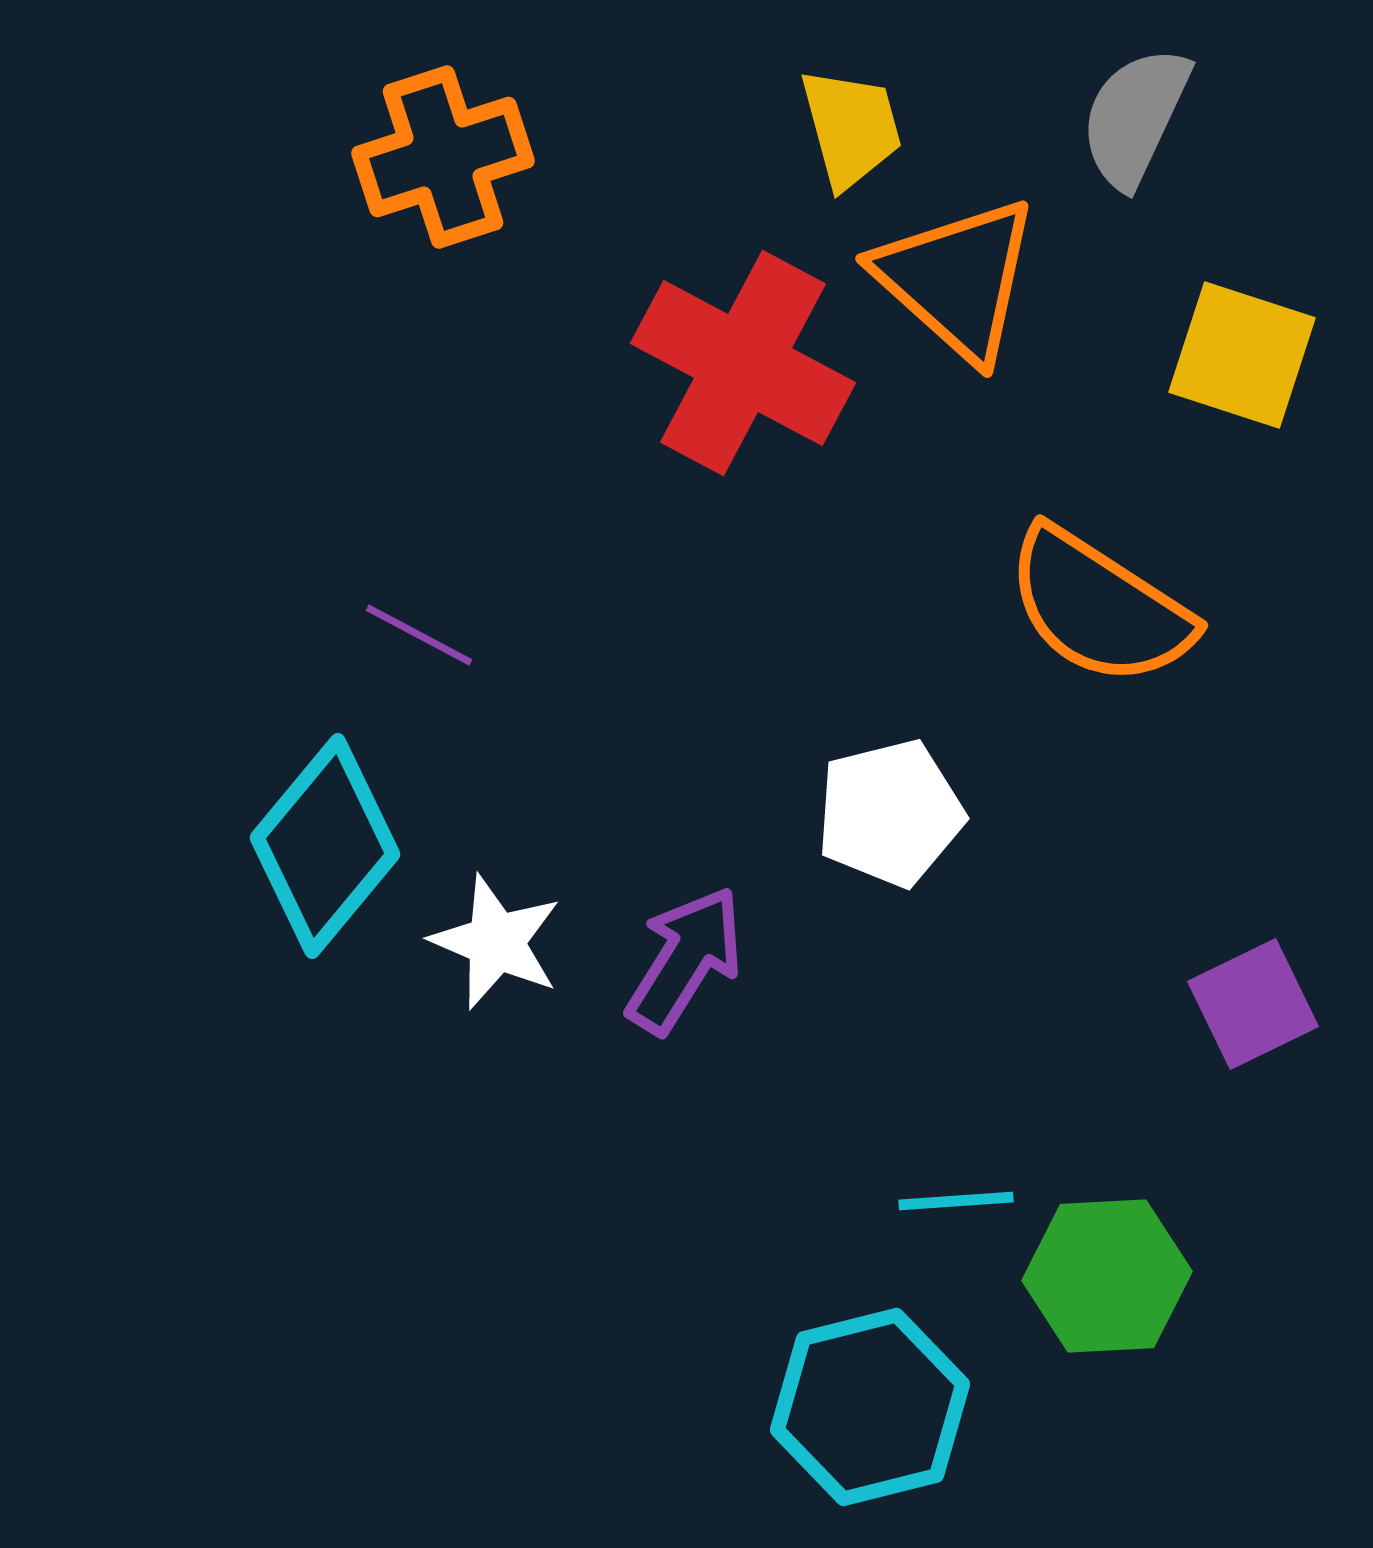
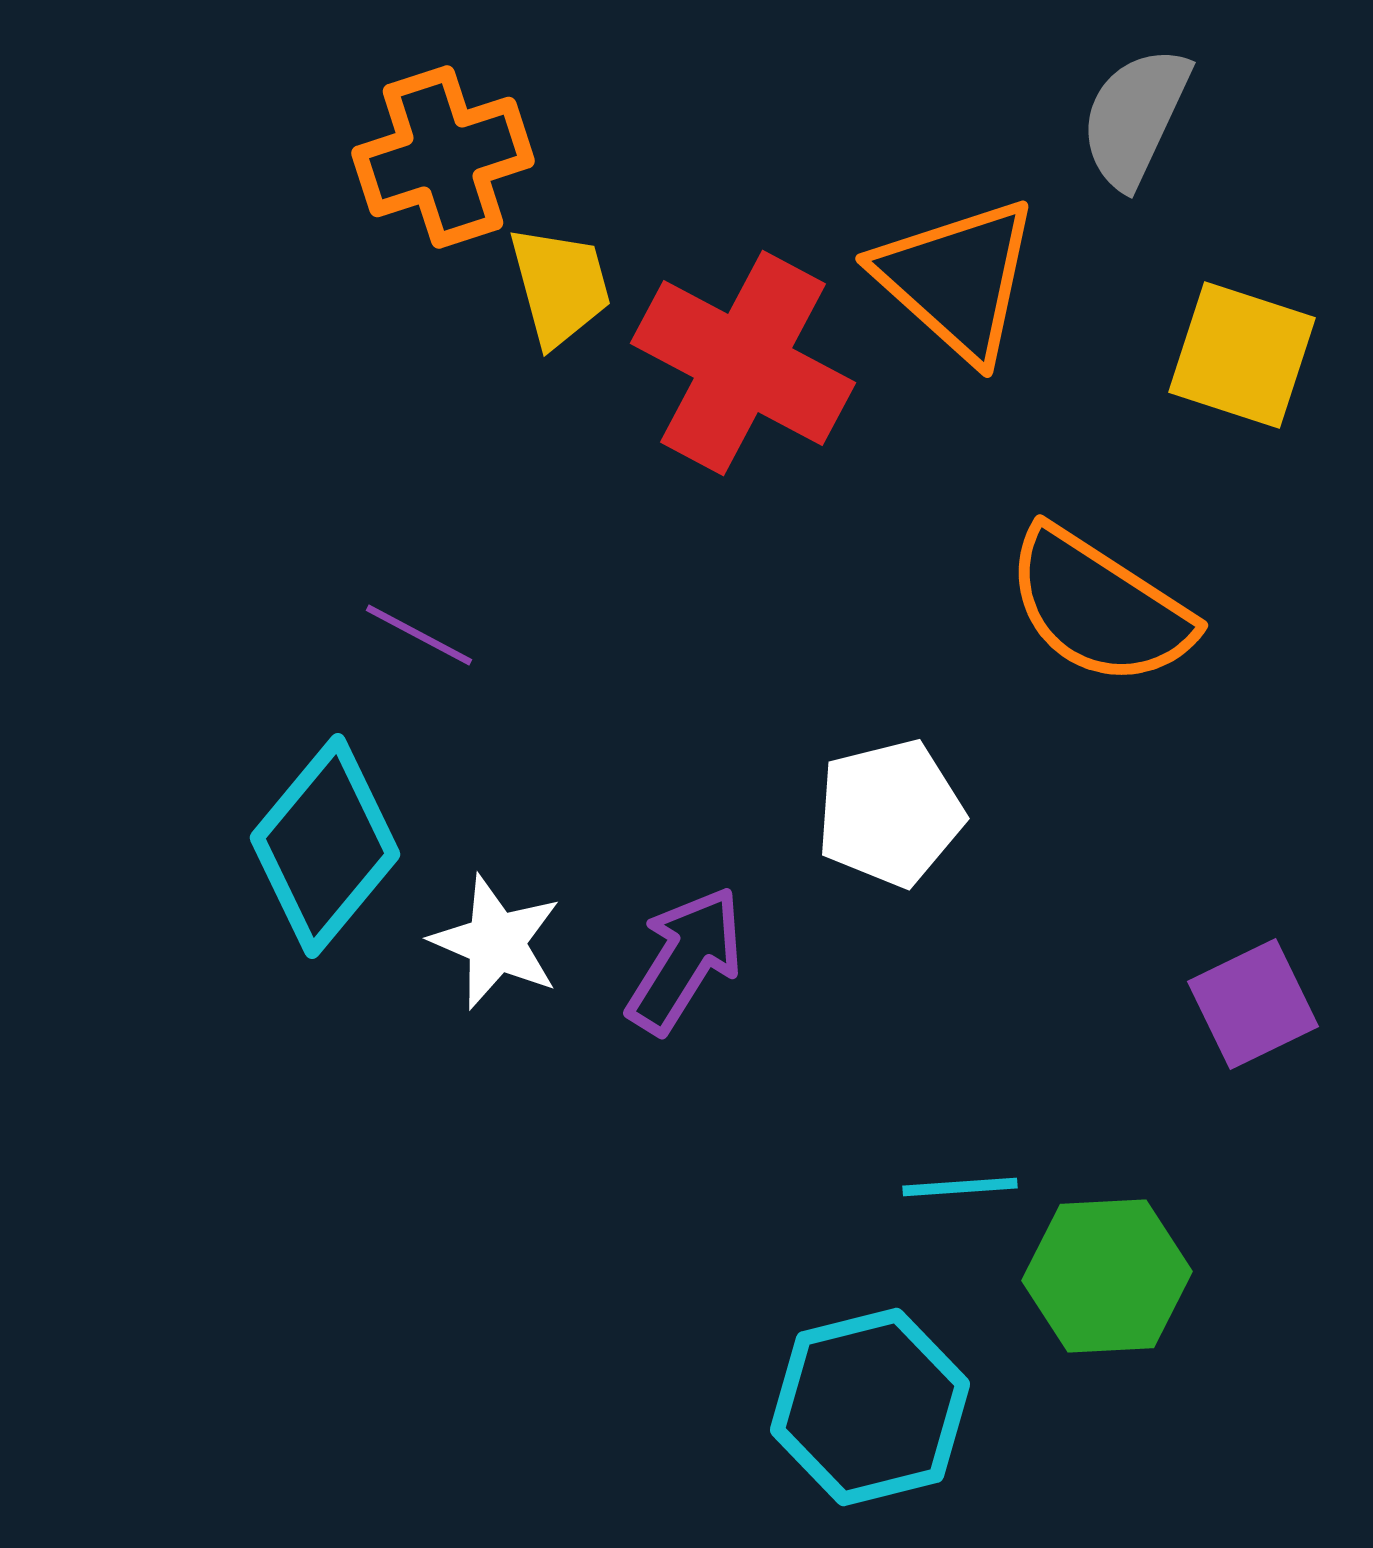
yellow trapezoid: moved 291 px left, 158 px down
cyan line: moved 4 px right, 14 px up
